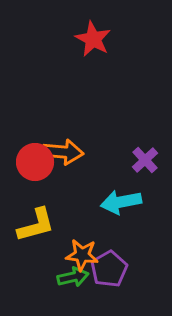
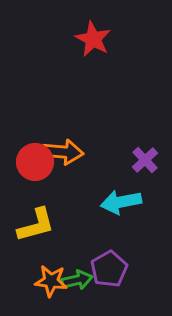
orange star: moved 31 px left, 26 px down
green arrow: moved 4 px right, 3 px down
